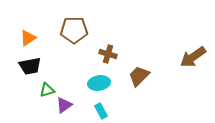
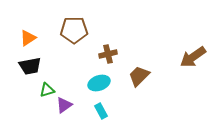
brown cross: rotated 30 degrees counterclockwise
cyan ellipse: rotated 10 degrees counterclockwise
